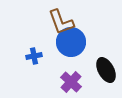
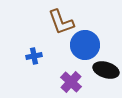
blue circle: moved 14 px right, 3 px down
black ellipse: rotated 45 degrees counterclockwise
